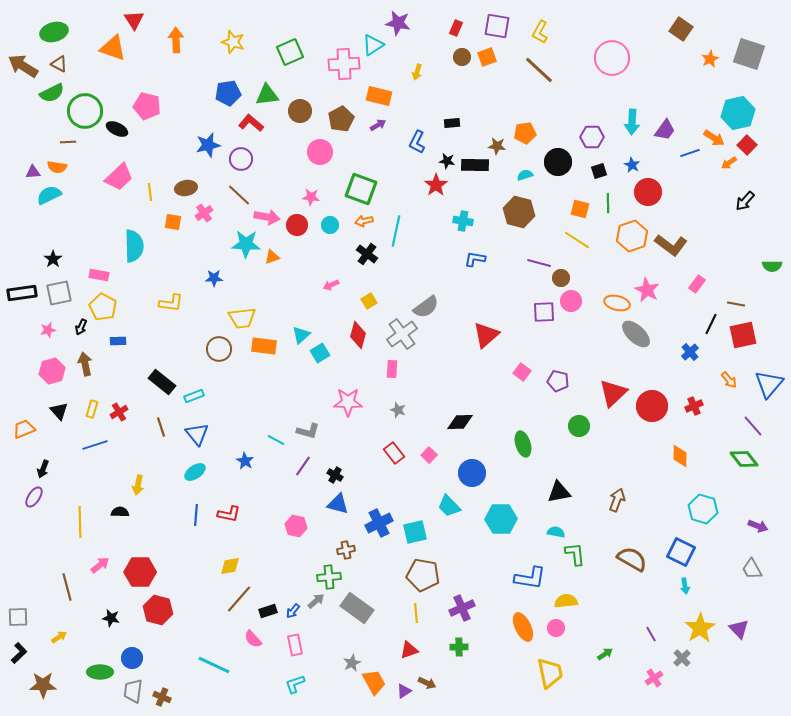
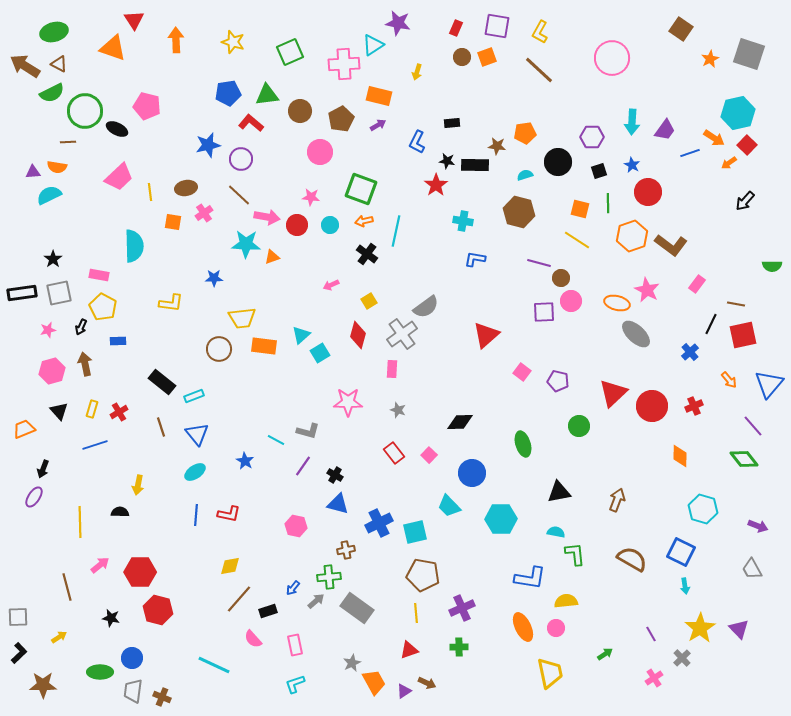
brown arrow at (23, 66): moved 2 px right
blue arrow at (293, 611): moved 23 px up
